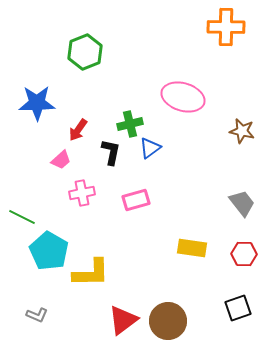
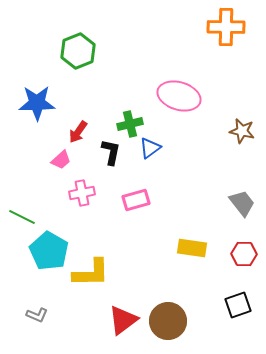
green hexagon: moved 7 px left, 1 px up
pink ellipse: moved 4 px left, 1 px up
red arrow: moved 2 px down
black square: moved 3 px up
